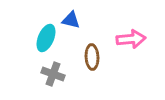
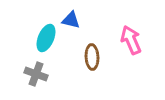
pink arrow: moved 1 px down; rotated 108 degrees counterclockwise
gray cross: moved 17 px left
